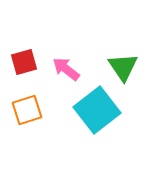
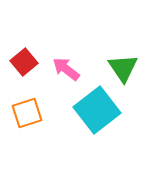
red square: rotated 24 degrees counterclockwise
green triangle: moved 1 px down
orange square: moved 3 px down
